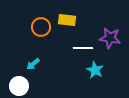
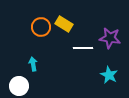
yellow rectangle: moved 3 px left, 4 px down; rotated 24 degrees clockwise
cyan arrow: rotated 120 degrees clockwise
cyan star: moved 14 px right, 5 px down
